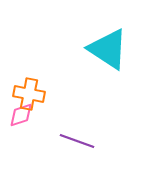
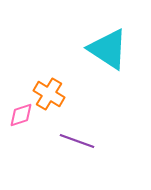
orange cross: moved 20 px right; rotated 20 degrees clockwise
